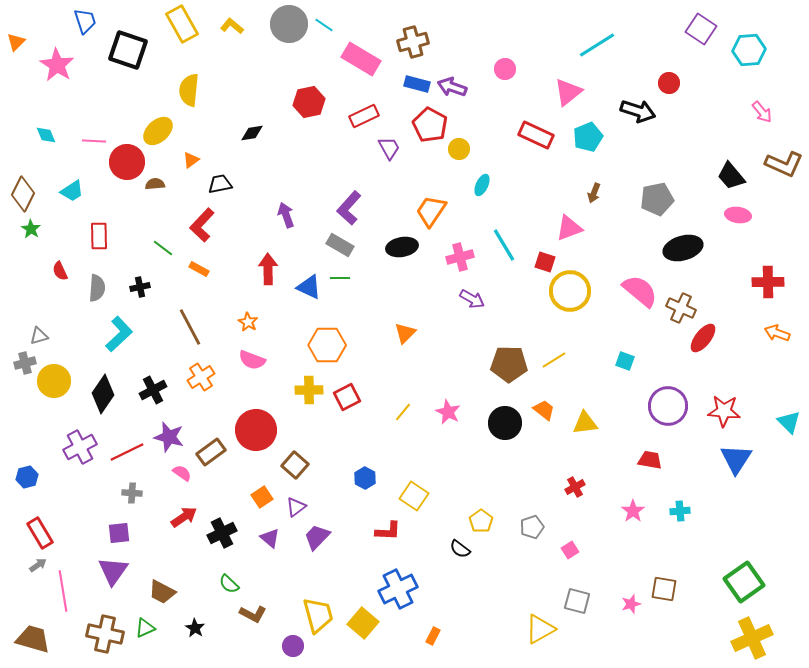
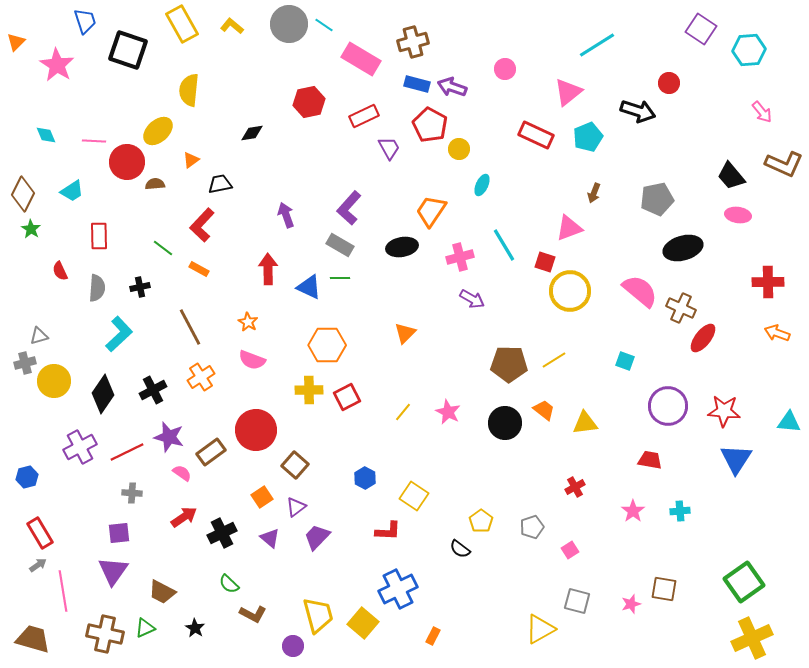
cyan triangle at (789, 422): rotated 40 degrees counterclockwise
